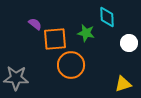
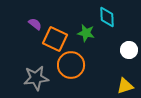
orange square: rotated 30 degrees clockwise
white circle: moved 7 px down
gray star: moved 20 px right; rotated 10 degrees counterclockwise
yellow triangle: moved 2 px right, 2 px down
